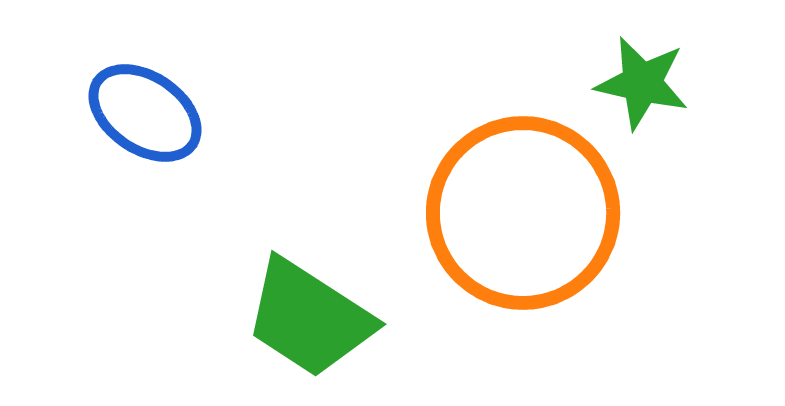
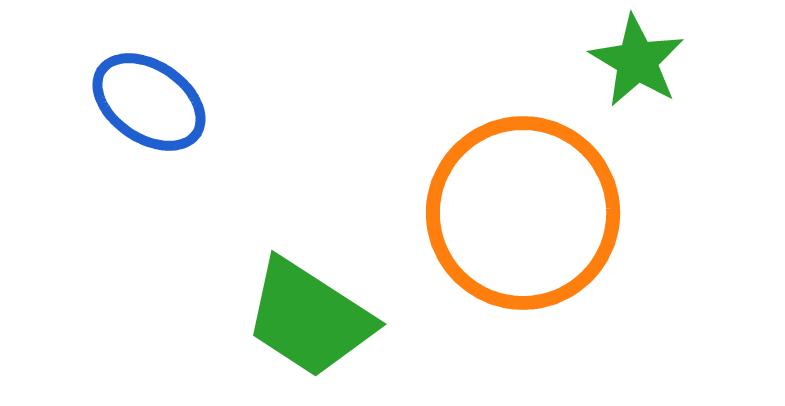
green star: moved 5 px left, 22 px up; rotated 18 degrees clockwise
blue ellipse: moved 4 px right, 11 px up
